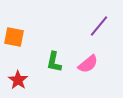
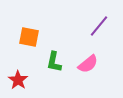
orange square: moved 15 px right
